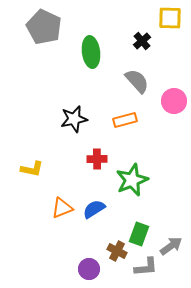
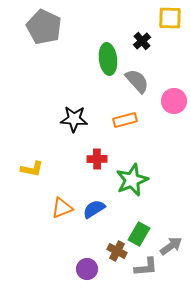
green ellipse: moved 17 px right, 7 px down
black star: rotated 16 degrees clockwise
green rectangle: rotated 10 degrees clockwise
purple circle: moved 2 px left
